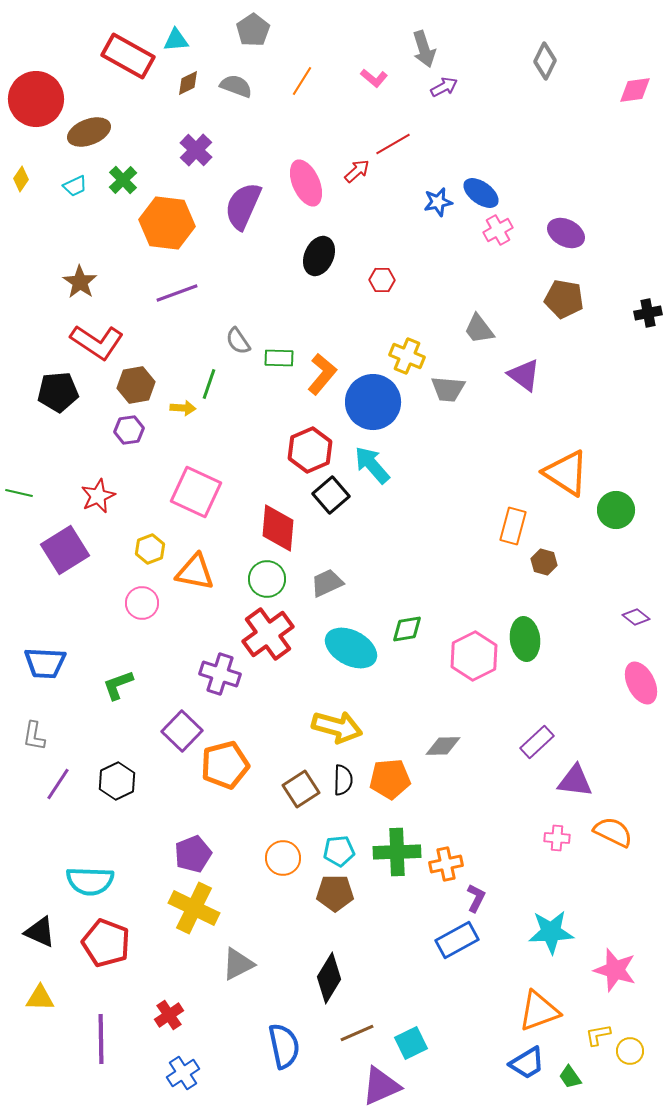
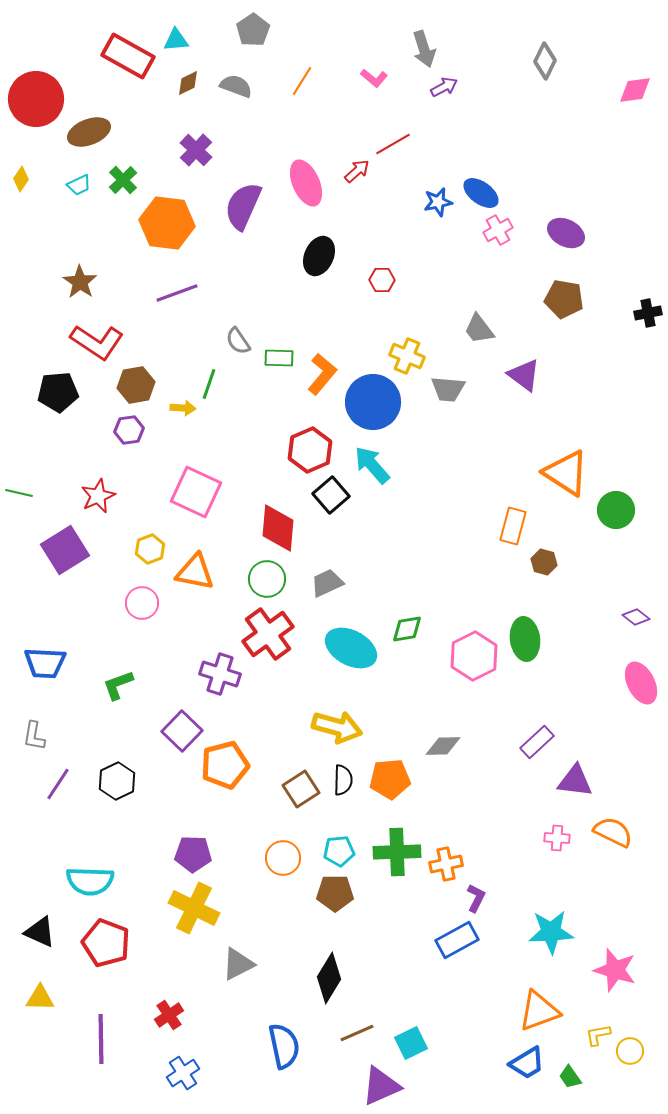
cyan trapezoid at (75, 186): moved 4 px right, 1 px up
purple pentagon at (193, 854): rotated 24 degrees clockwise
